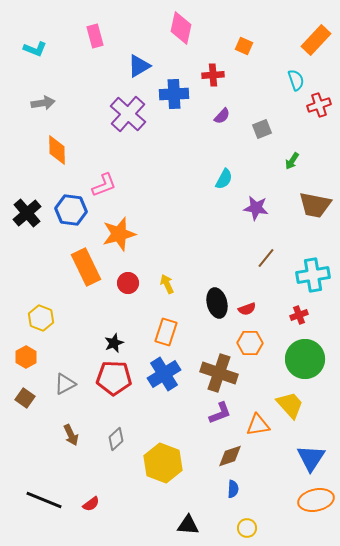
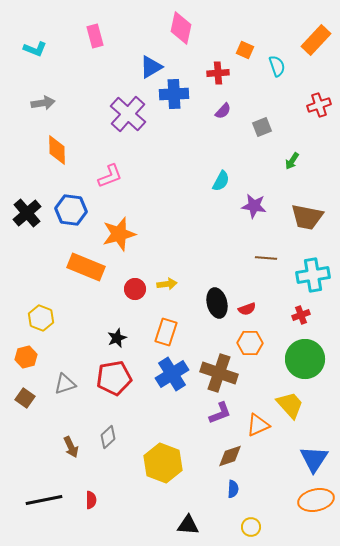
orange square at (244, 46): moved 1 px right, 4 px down
blue triangle at (139, 66): moved 12 px right, 1 px down
red cross at (213, 75): moved 5 px right, 2 px up
cyan semicircle at (296, 80): moved 19 px left, 14 px up
purple semicircle at (222, 116): moved 1 px right, 5 px up
gray square at (262, 129): moved 2 px up
cyan semicircle at (224, 179): moved 3 px left, 2 px down
pink L-shape at (104, 185): moved 6 px right, 9 px up
brown trapezoid at (315, 205): moved 8 px left, 12 px down
purple star at (256, 208): moved 2 px left, 2 px up
brown line at (266, 258): rotated 55 degrees clockwise
orange rectangle at (86, 267): rotated 42 degrees counterclockwise
red circle at (128, 283): moved 7 px right, 6 px down
yellow arrow at (167, 284): rotated 108 degrees clockwise
red cross at (299, 315): moved 2 px right
black star at (114, 343): moved 3 px right, 5 px up
orange hexagon at (26, 357): rotated 15 degrees clockwise
blue cross at (164, 374): moved 8 px right
red pentagon at (114, 378): rotated 12 degrees counterclockwise
gray triangle at (65, 384): rotated 10 degrees clockwise
orange triangle at (258, 425): rotated 15 degrees counterclockwise
brown arrow at (71, 435): moved 12 px down
gray diamond at (116, 439): moved 8 px left, 2 px up
blue triangle at (311, 458): moved 3 px right, 1 px down
black line at (44, 500): rotated 33 degrees counterclockwise
red semicircle at (91, 504): moved 4 px up; rotated 54 degrees counterclockwise
yellow circle at (247, 528): moved 4 px right, 1 px up
